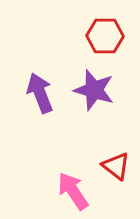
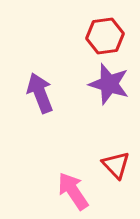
red hexagon: rotated 9 degrees counterclockwise
purple star: moved 15 px right, 6 px up
red triangle: moved 1 px up; rotated 8 degrees clockwise
